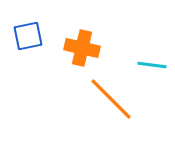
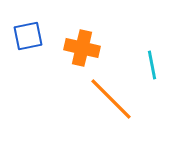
cyan line: rotated 72 degrees clockwise
